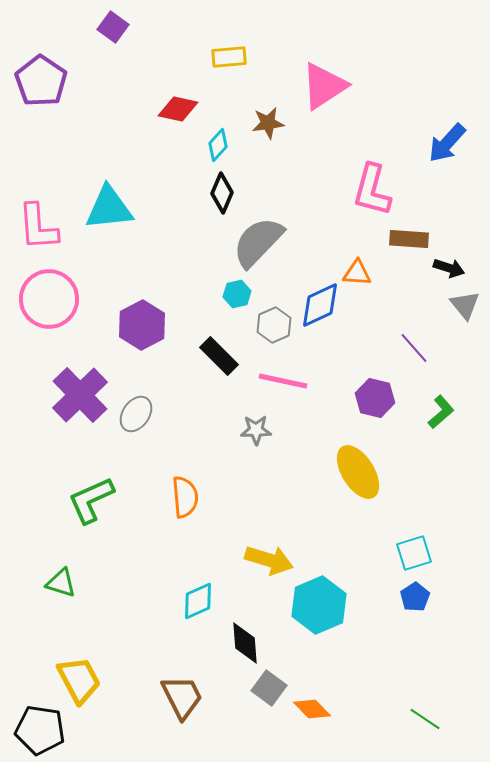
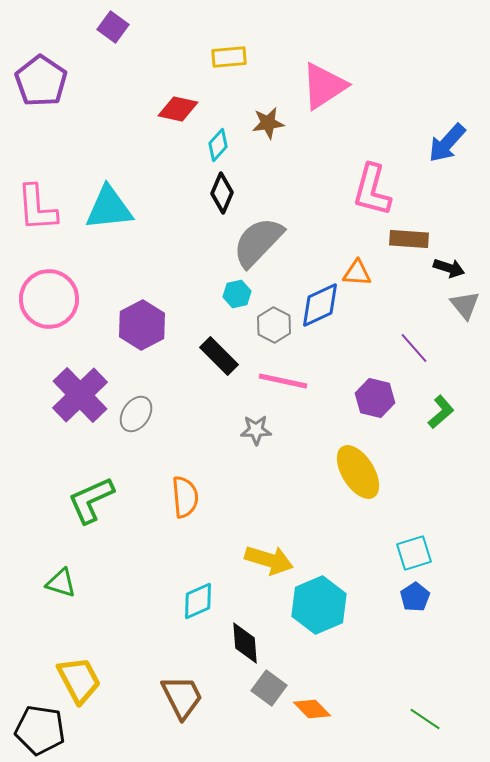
pink L-shape at (38, 227): moved 1 px left, 19 px up
gray hexagon at (274, 325): rotated 8 degrees counterclockwise
